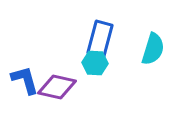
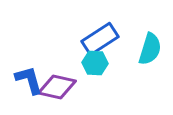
blue rectangle: rotated 42 degrees clockwise
cyan semicircle: moved 3 px left
blue L-shape: moved 4 px right
